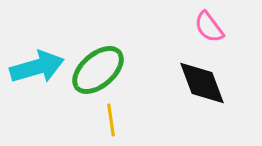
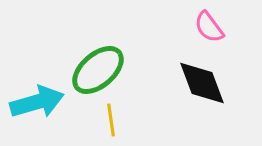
cyan arrow: moved 35 px down
